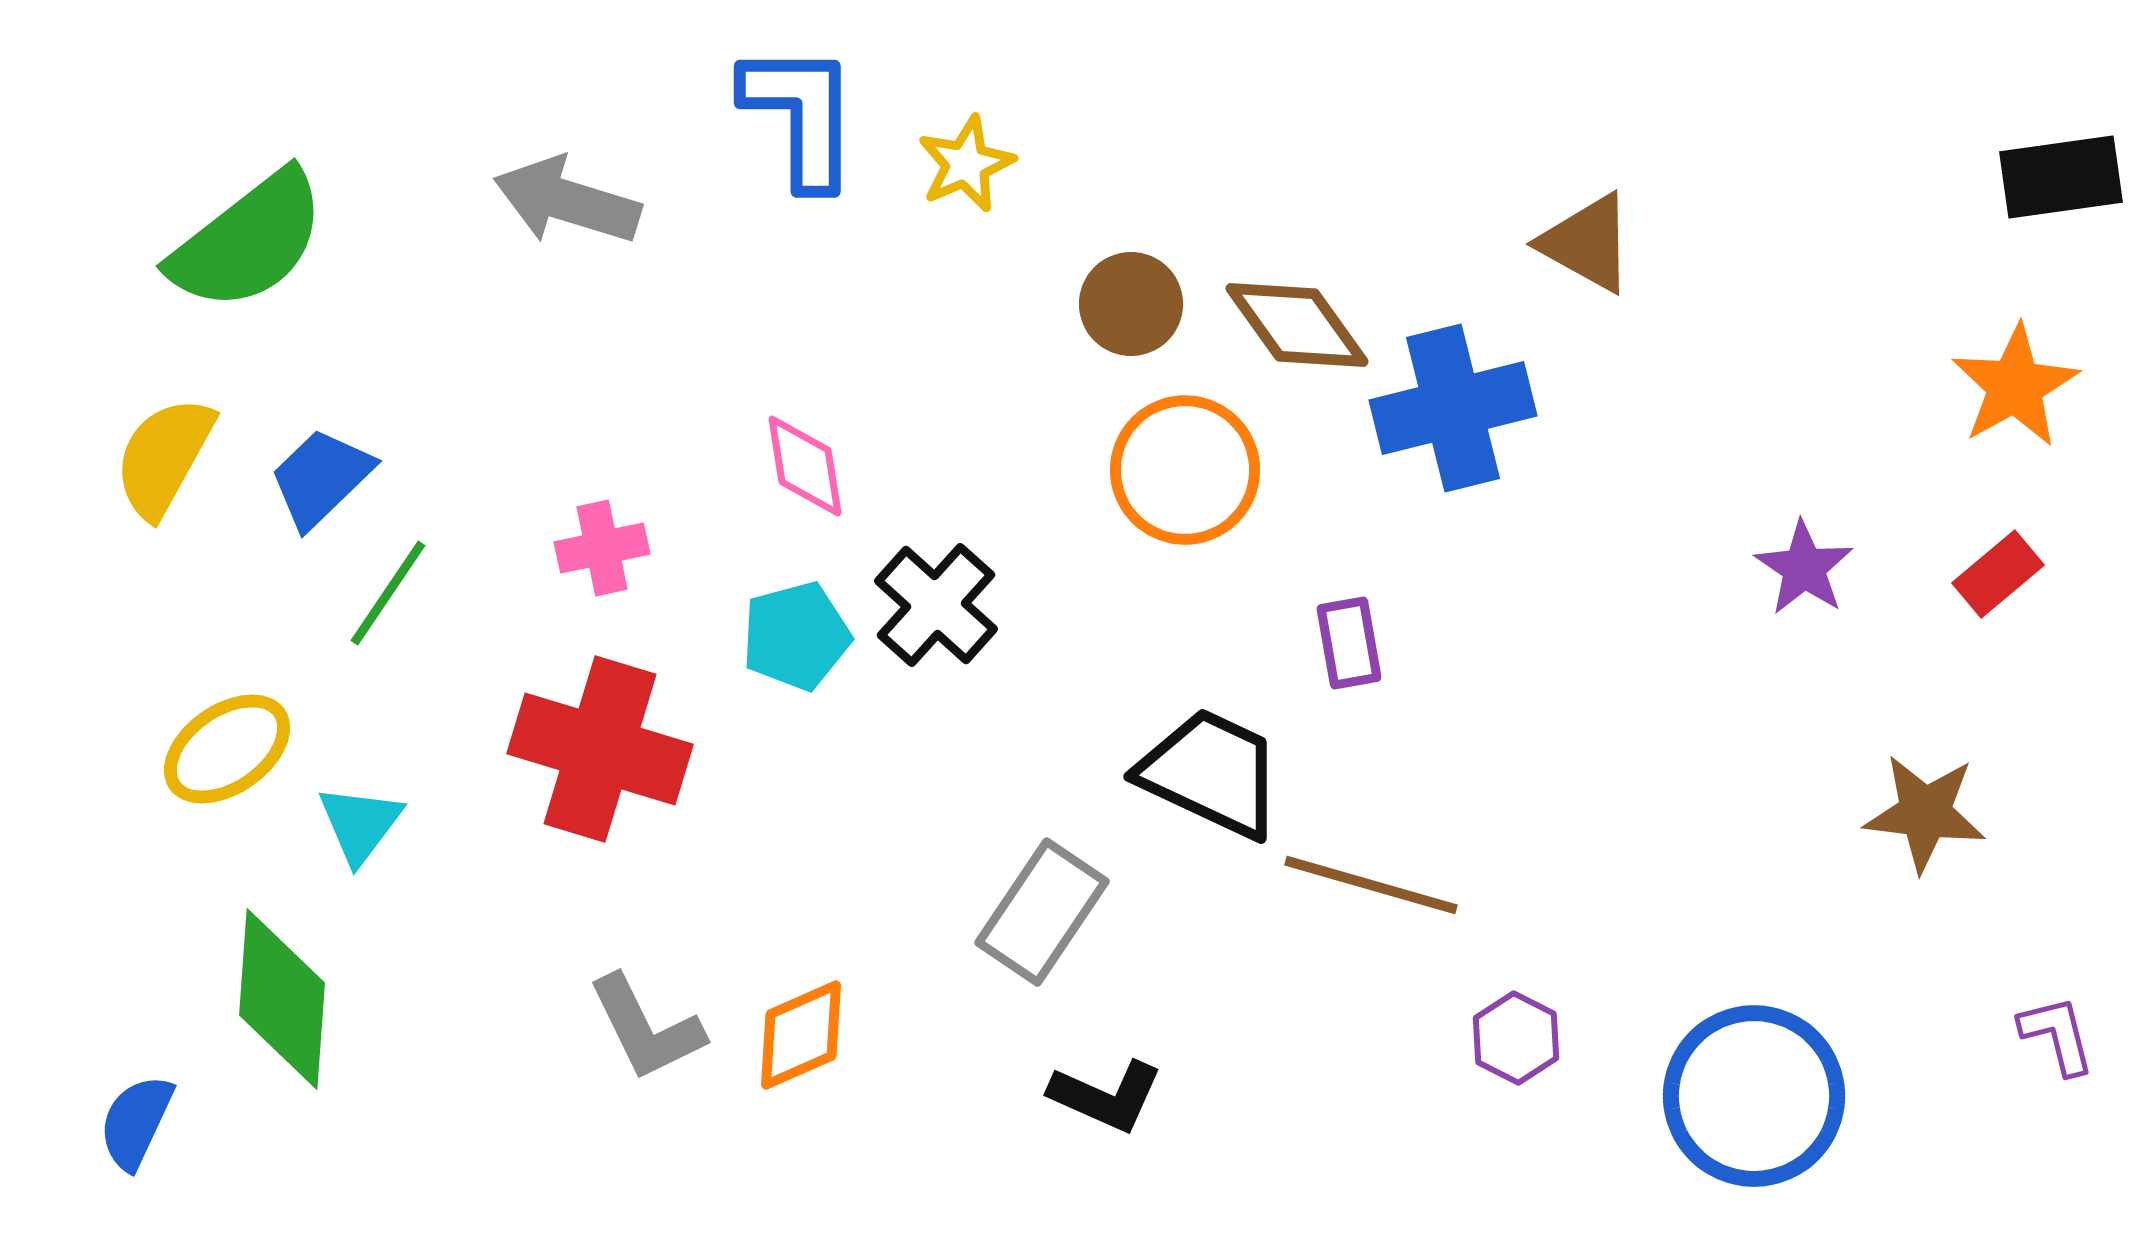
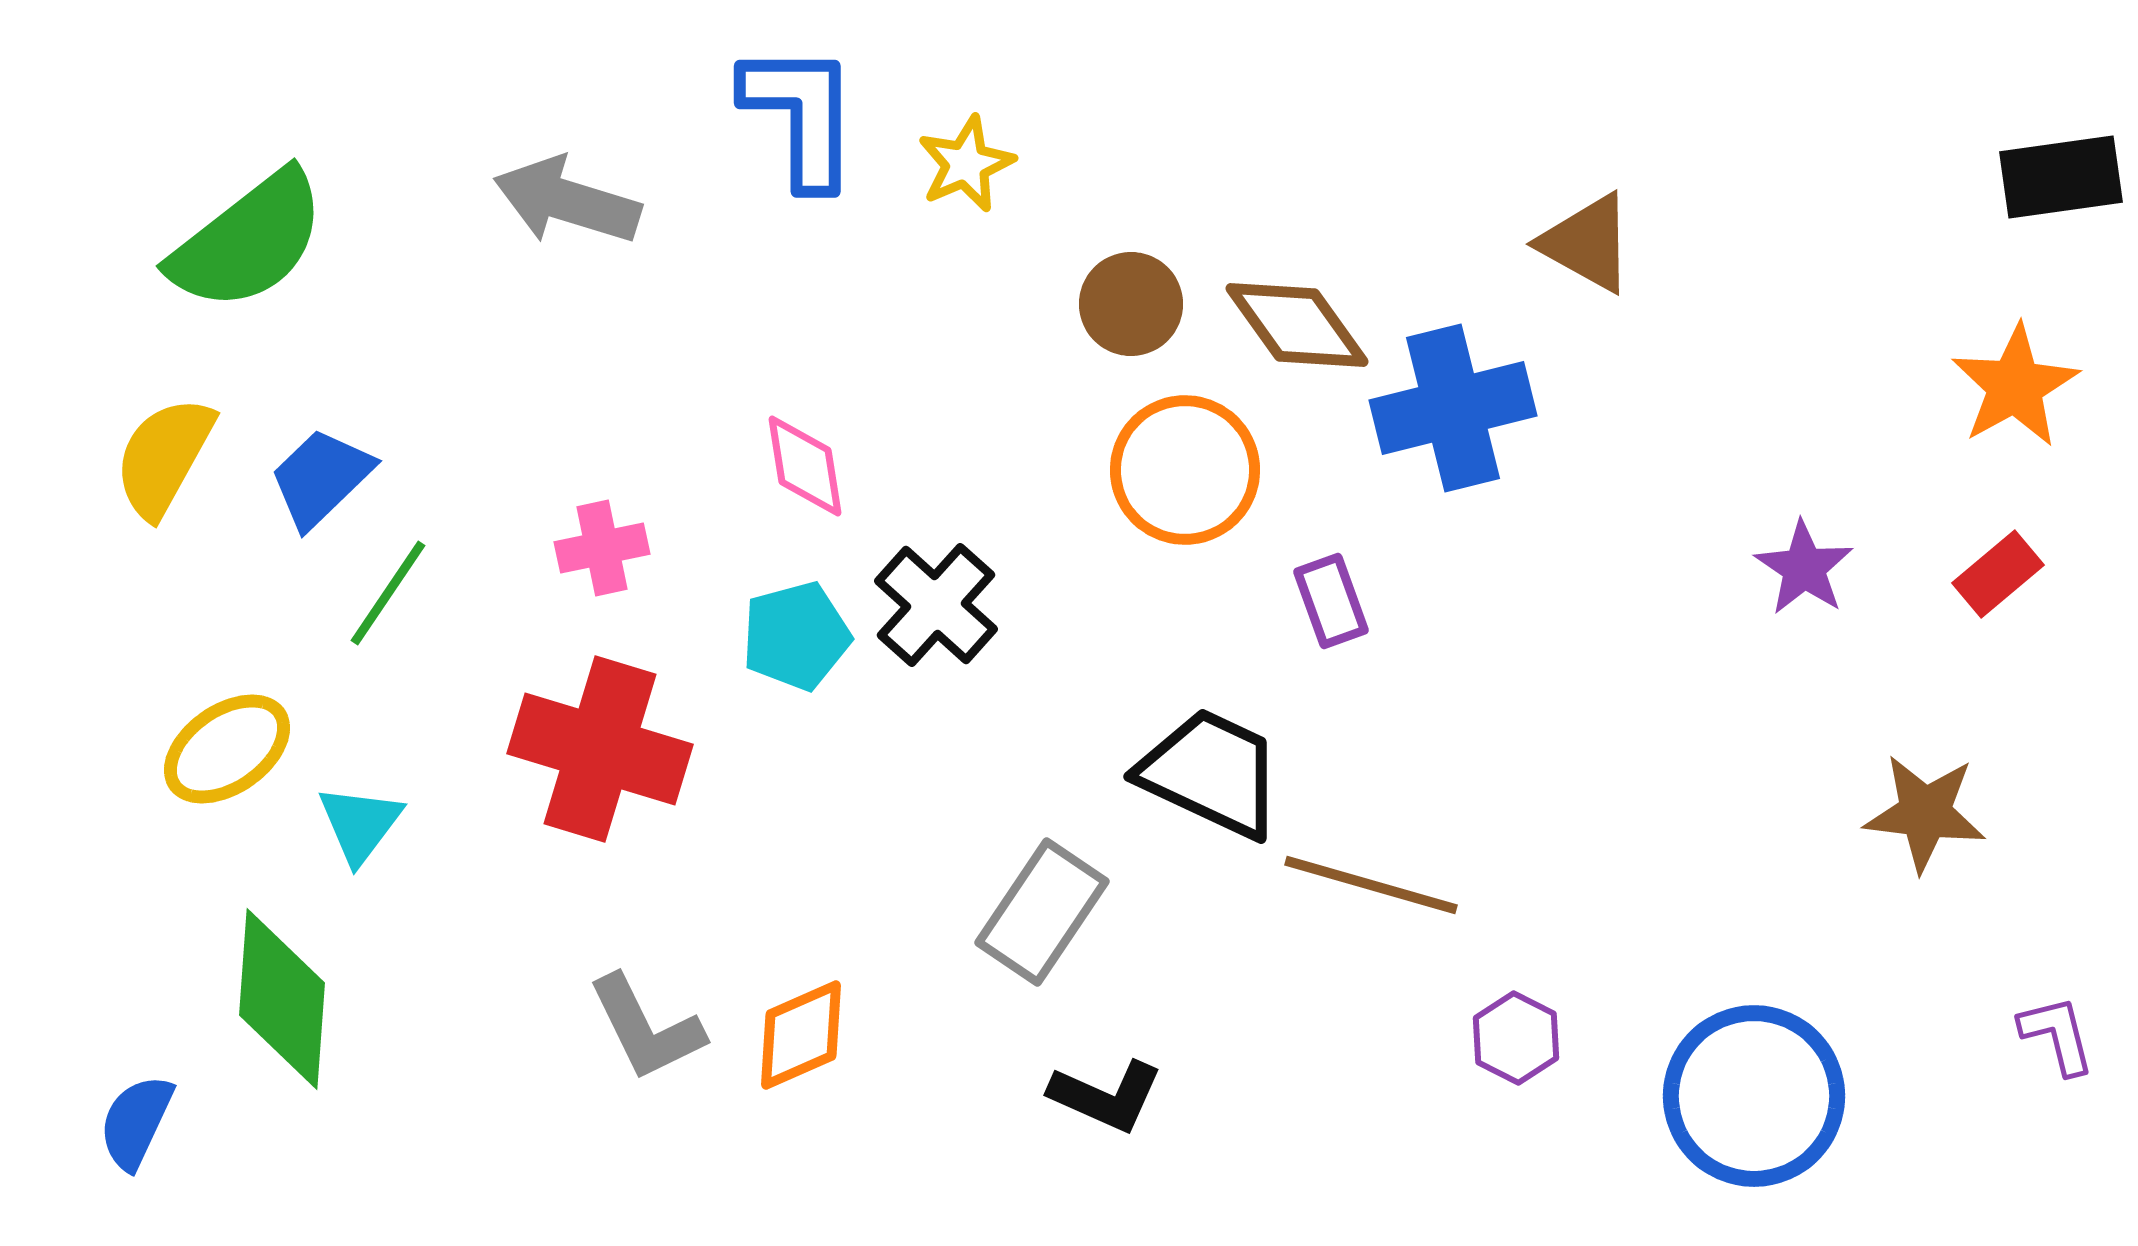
purple rectangle: moved 18 px left, 42 px up; rotated 10 degrees counterclockwise
